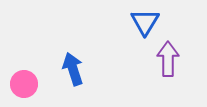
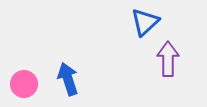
blue triangle: rotated 16 degrees clockwise
blue arrow: moved 5 px left, 10 px down
